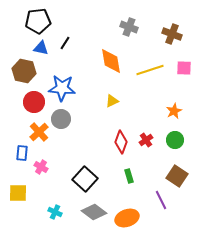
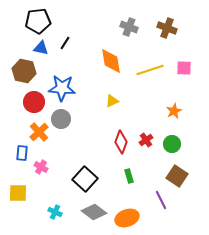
brown cross: moved 5 px left, 6 px up
green circle: moved 3 px left, 4 px down
